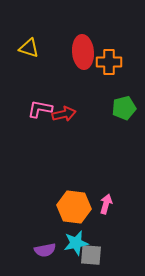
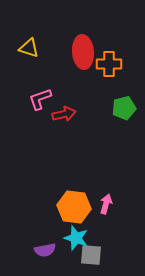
orange cross: moved 2 px down
pink L-shape: moved 10 px up; rotated 30 degrees counterclockwise
cyan star: moved 5 px up; rotated 30 degrees clockwise
